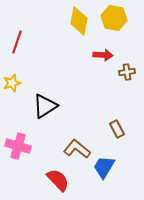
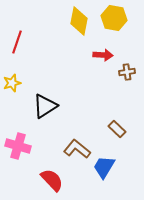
brown rectangle: rotated 18 degrees counterclockwise
red semicircle: moved 6 px left
